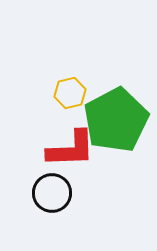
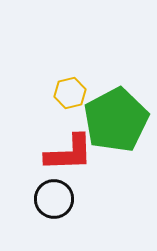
red L-shape: moved 2 px left, 4 px down
black circle: moved 2 px right, 6 px down
